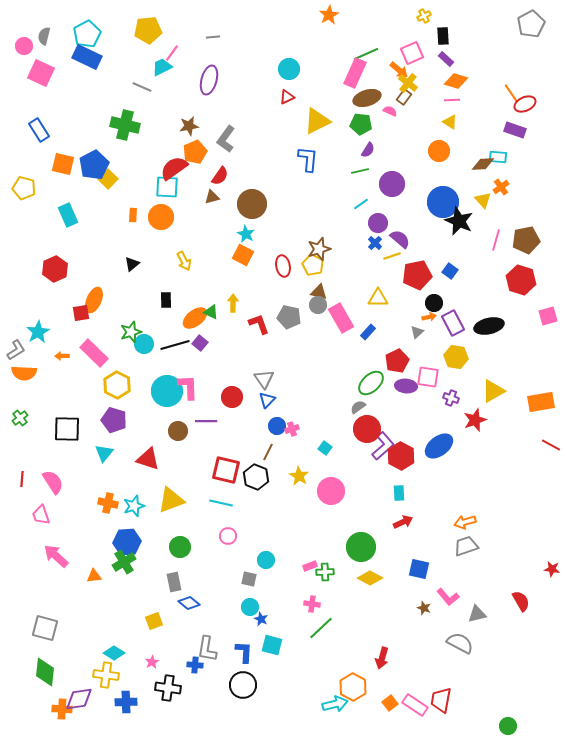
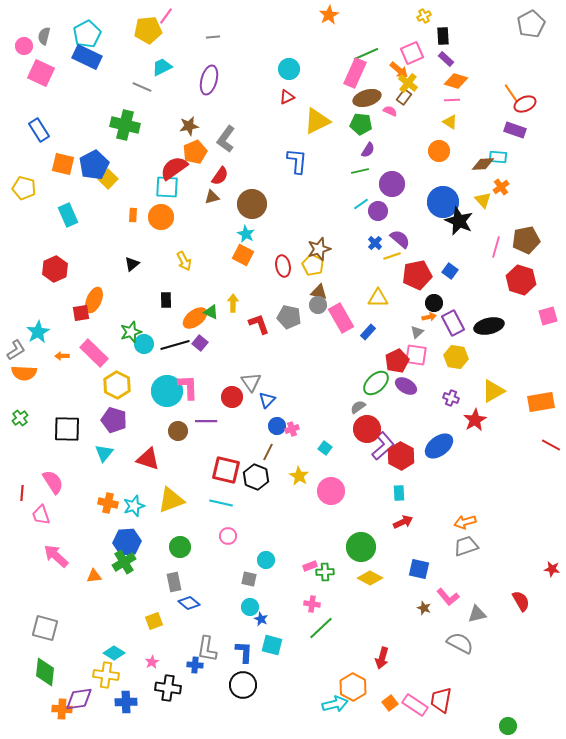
pink line at (172, 53): moved 6 px left, 37 px up
blue L-shape at (308, 159): moved 11 px left, 2 px down
purple circle at (378, 223): moved 12 px up
pink line at (496, 240): moved 7 px down
pink square at (428, 377): moved 12 px left, 22 px up
gray triangle at (264, 379): moved 13 px left, 3 px down
green ellipse at (371, 383): moved 5 px right
purple ellipse at (406, 386): rotated 25 degrees clockwise
red star at (475, 420): rotated 10 degrees counterclockwise
red line at (22, 479): moved 14 px down
